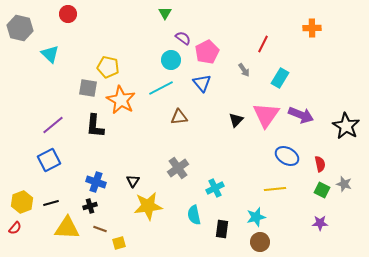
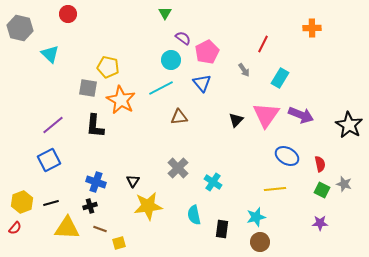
black star at (346, 126): moved 3 px right, 1 px up
gray cross at (178, 168): rotated 10 degrees counterclockwise
cyan cross at (215, 188): moved 2 px left, 6 px up; rotated 30 degrees counterclockwise
